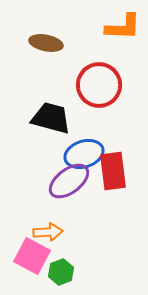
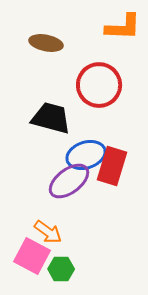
blue ellipse: moved 2 px right, 1 px down
red rectangle: moved 1 px left, 5 px up; rotated 24 degrees clockwise
orange arrow: rotated 40 degrees clockwise
green hexagon: moved 3 px up; rotated 20 degrees clockwise
